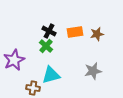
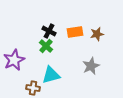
gray star: moved 2 px left, 5 px up; rotated 12 degrees counterclockwise
